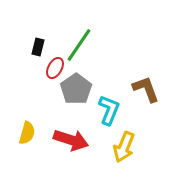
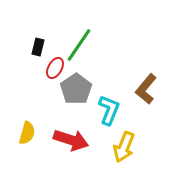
brown L-shape: rotated 120 degrees counterclockwise
